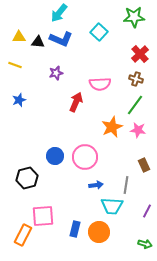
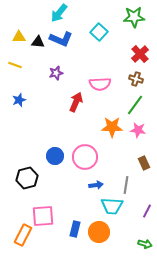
orange star: rotated 25 degrees clockwise
brown rectangle: moved 2 px up
